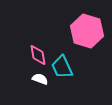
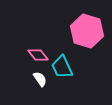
pink diamond: rotated 30 degrees counterclockwise
white semicircle: rotated 35 degrees clockwise
